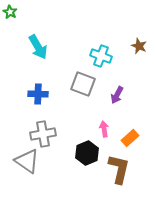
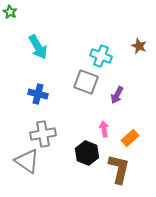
gray square: moved 3 px right, 2 px up
blue cross: rotated 12 degrees clockwise
black hexagon: rotated 15 degrees counterclockwise
